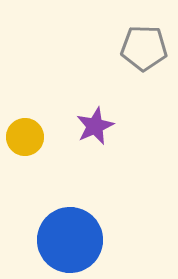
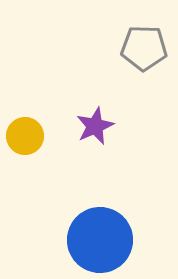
yellow circle: moved 1 px up
blue circle: moved 30 px right
